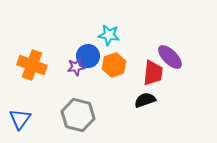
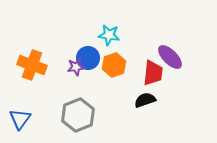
blue circle: moved 2 px down
gray hexagon: rotated 24 degrees clockwise
